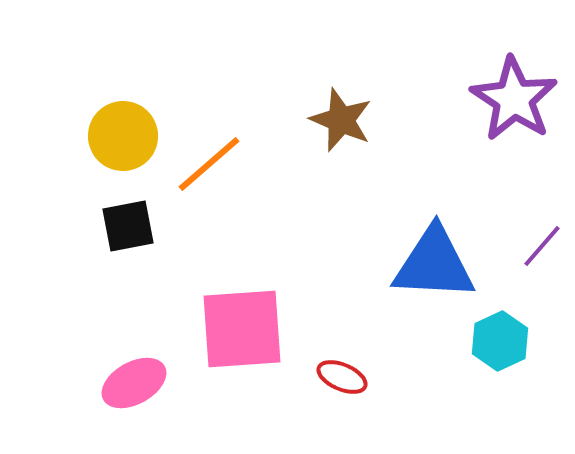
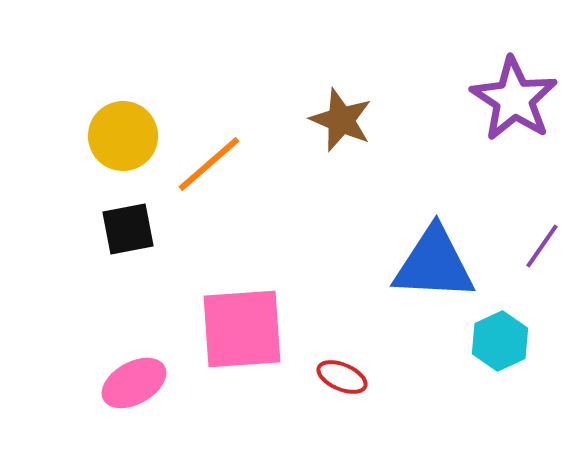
black square: moved 3 px down
purple line: rotated 6 degrees counterclockwise
